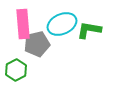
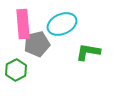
green L-shape: moved 1 px left, 22 px down
